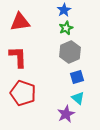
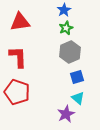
red pentagon: moved 6 px left, 1 px up
